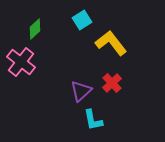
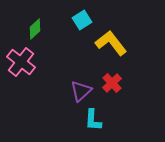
cyan L-shape: rotated 15 degrees clockwise
